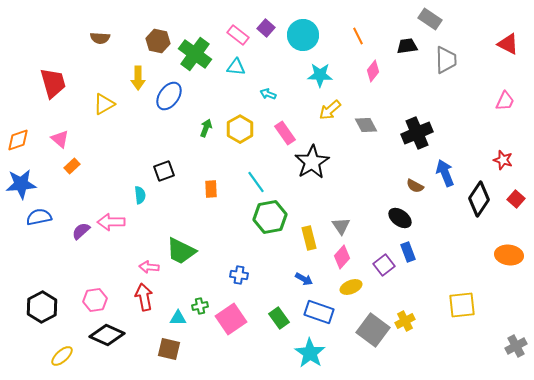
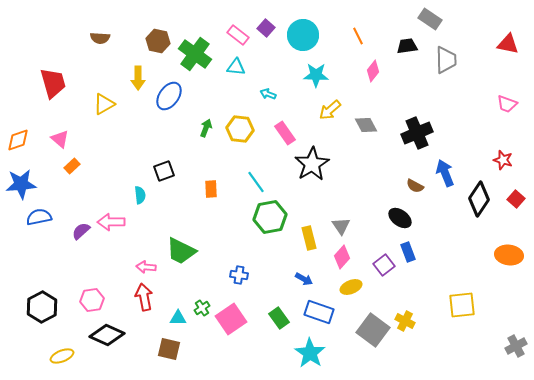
red triangle at (508, 44): rotated 15 degrees counterclockwise
cyan star at (320, 75): moved 4 px left
pink trapezoid at (505, 101): moved 2 px right, 3 px down; rotated 85 degrees clockwise
yellow hexagon at (240, 129): rotated 24 degrees counterclockwise
black star at (312, 162): moved 2 px down
pink arrow at (149, 267): moved 3 px left
pink hexagon at (95, 300): moved 3 px left
green cross at (200, 306): moved 2 px right, 2 px down; rotated 21 degrees counterclockwise
yellow cross at (405, 321): rotated 36 degrees counterclockwise
yellow ellipse at (62, 356): rotated 20 degrees clockwise
